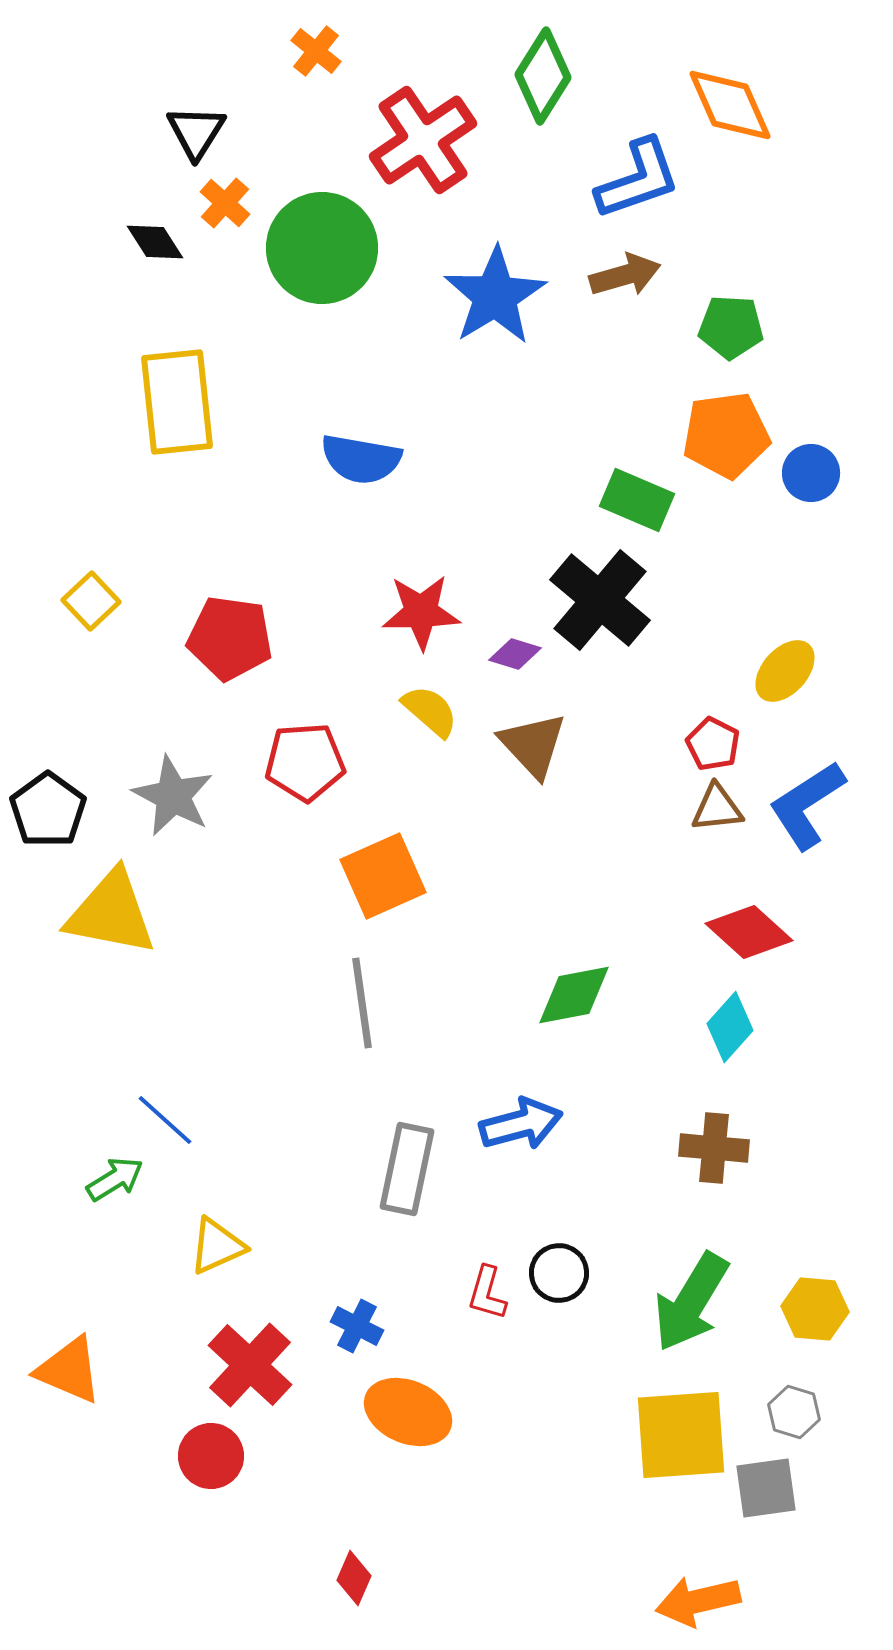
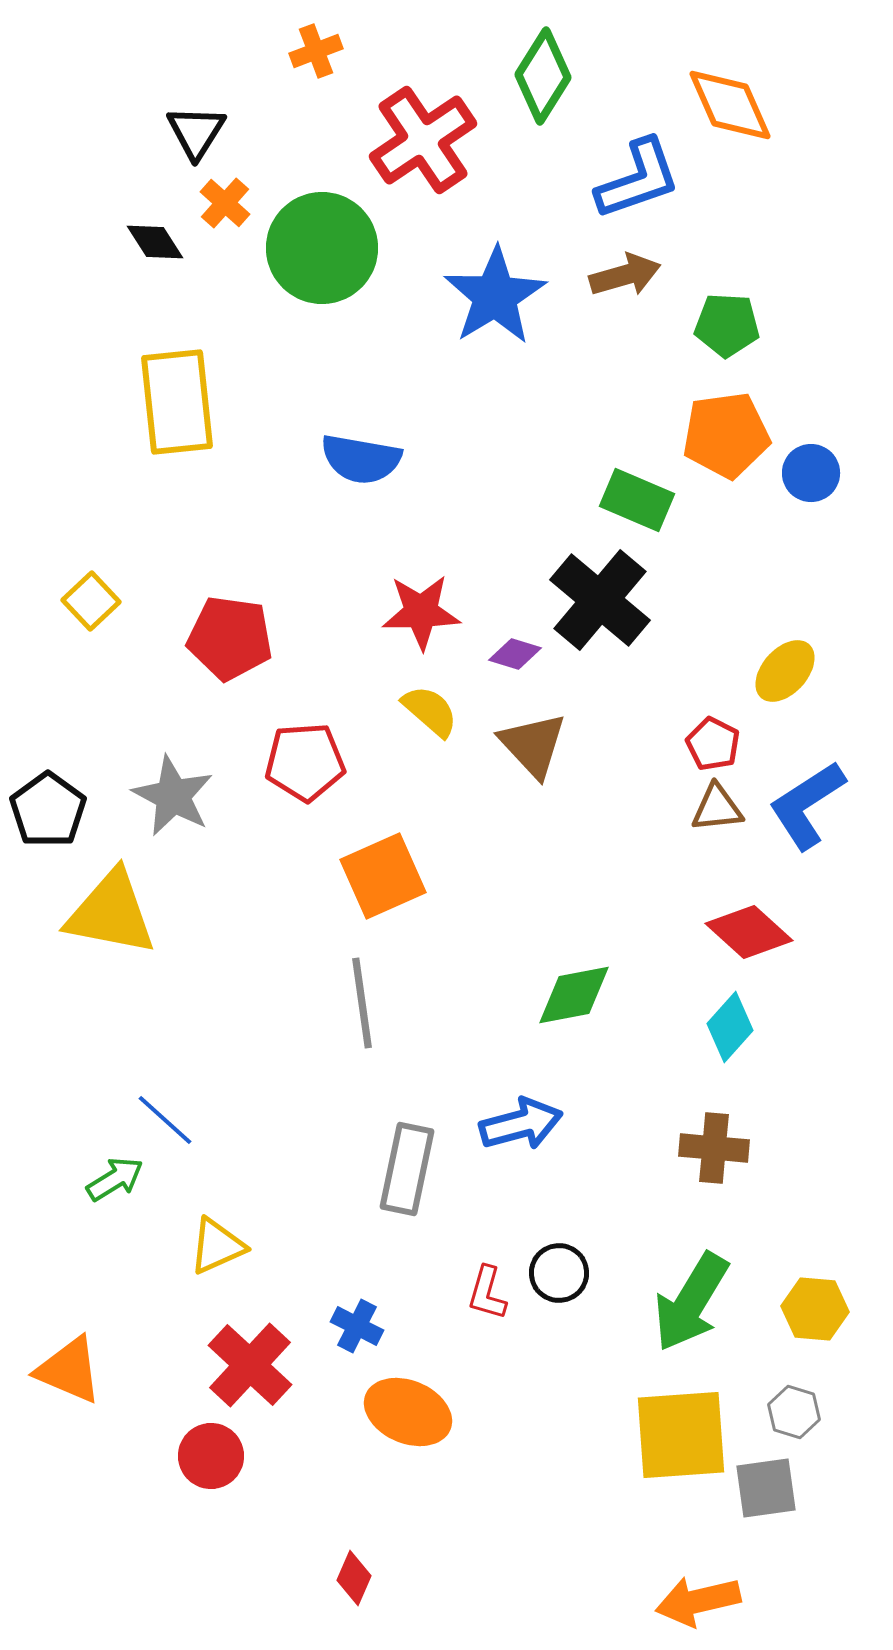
orange cross at (316, 51): rotated 30 degrees clockwise
green pentagon at (731, 327): moved 4 px left, 2 px up
